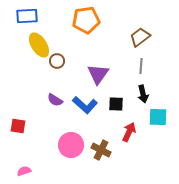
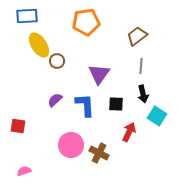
orange pentagon: moved 2 px down
brown trapezoid: moved 3 px left, 1 px up
purple triangle: moved 1 px right
purple semicircle: rotated 105 degrees clockwise
blue L-shape: rotated 135 degrees counterclockwise
cyan square: moved 1 px left, 1 px up; rotated 30 degrees clockwise
brown cross: moved 2 px left, 3 px down
